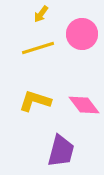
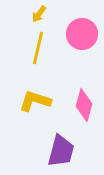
yellow arrow: moved 2 px left
yellow line: rotated 60 degrees counterclockwise
pink diamond: rotated 52 degrees clockwise
